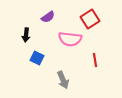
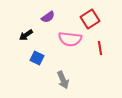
black arrow: rotated 48 degrees clockwise
red line: moved 5 px right, 12 px up
